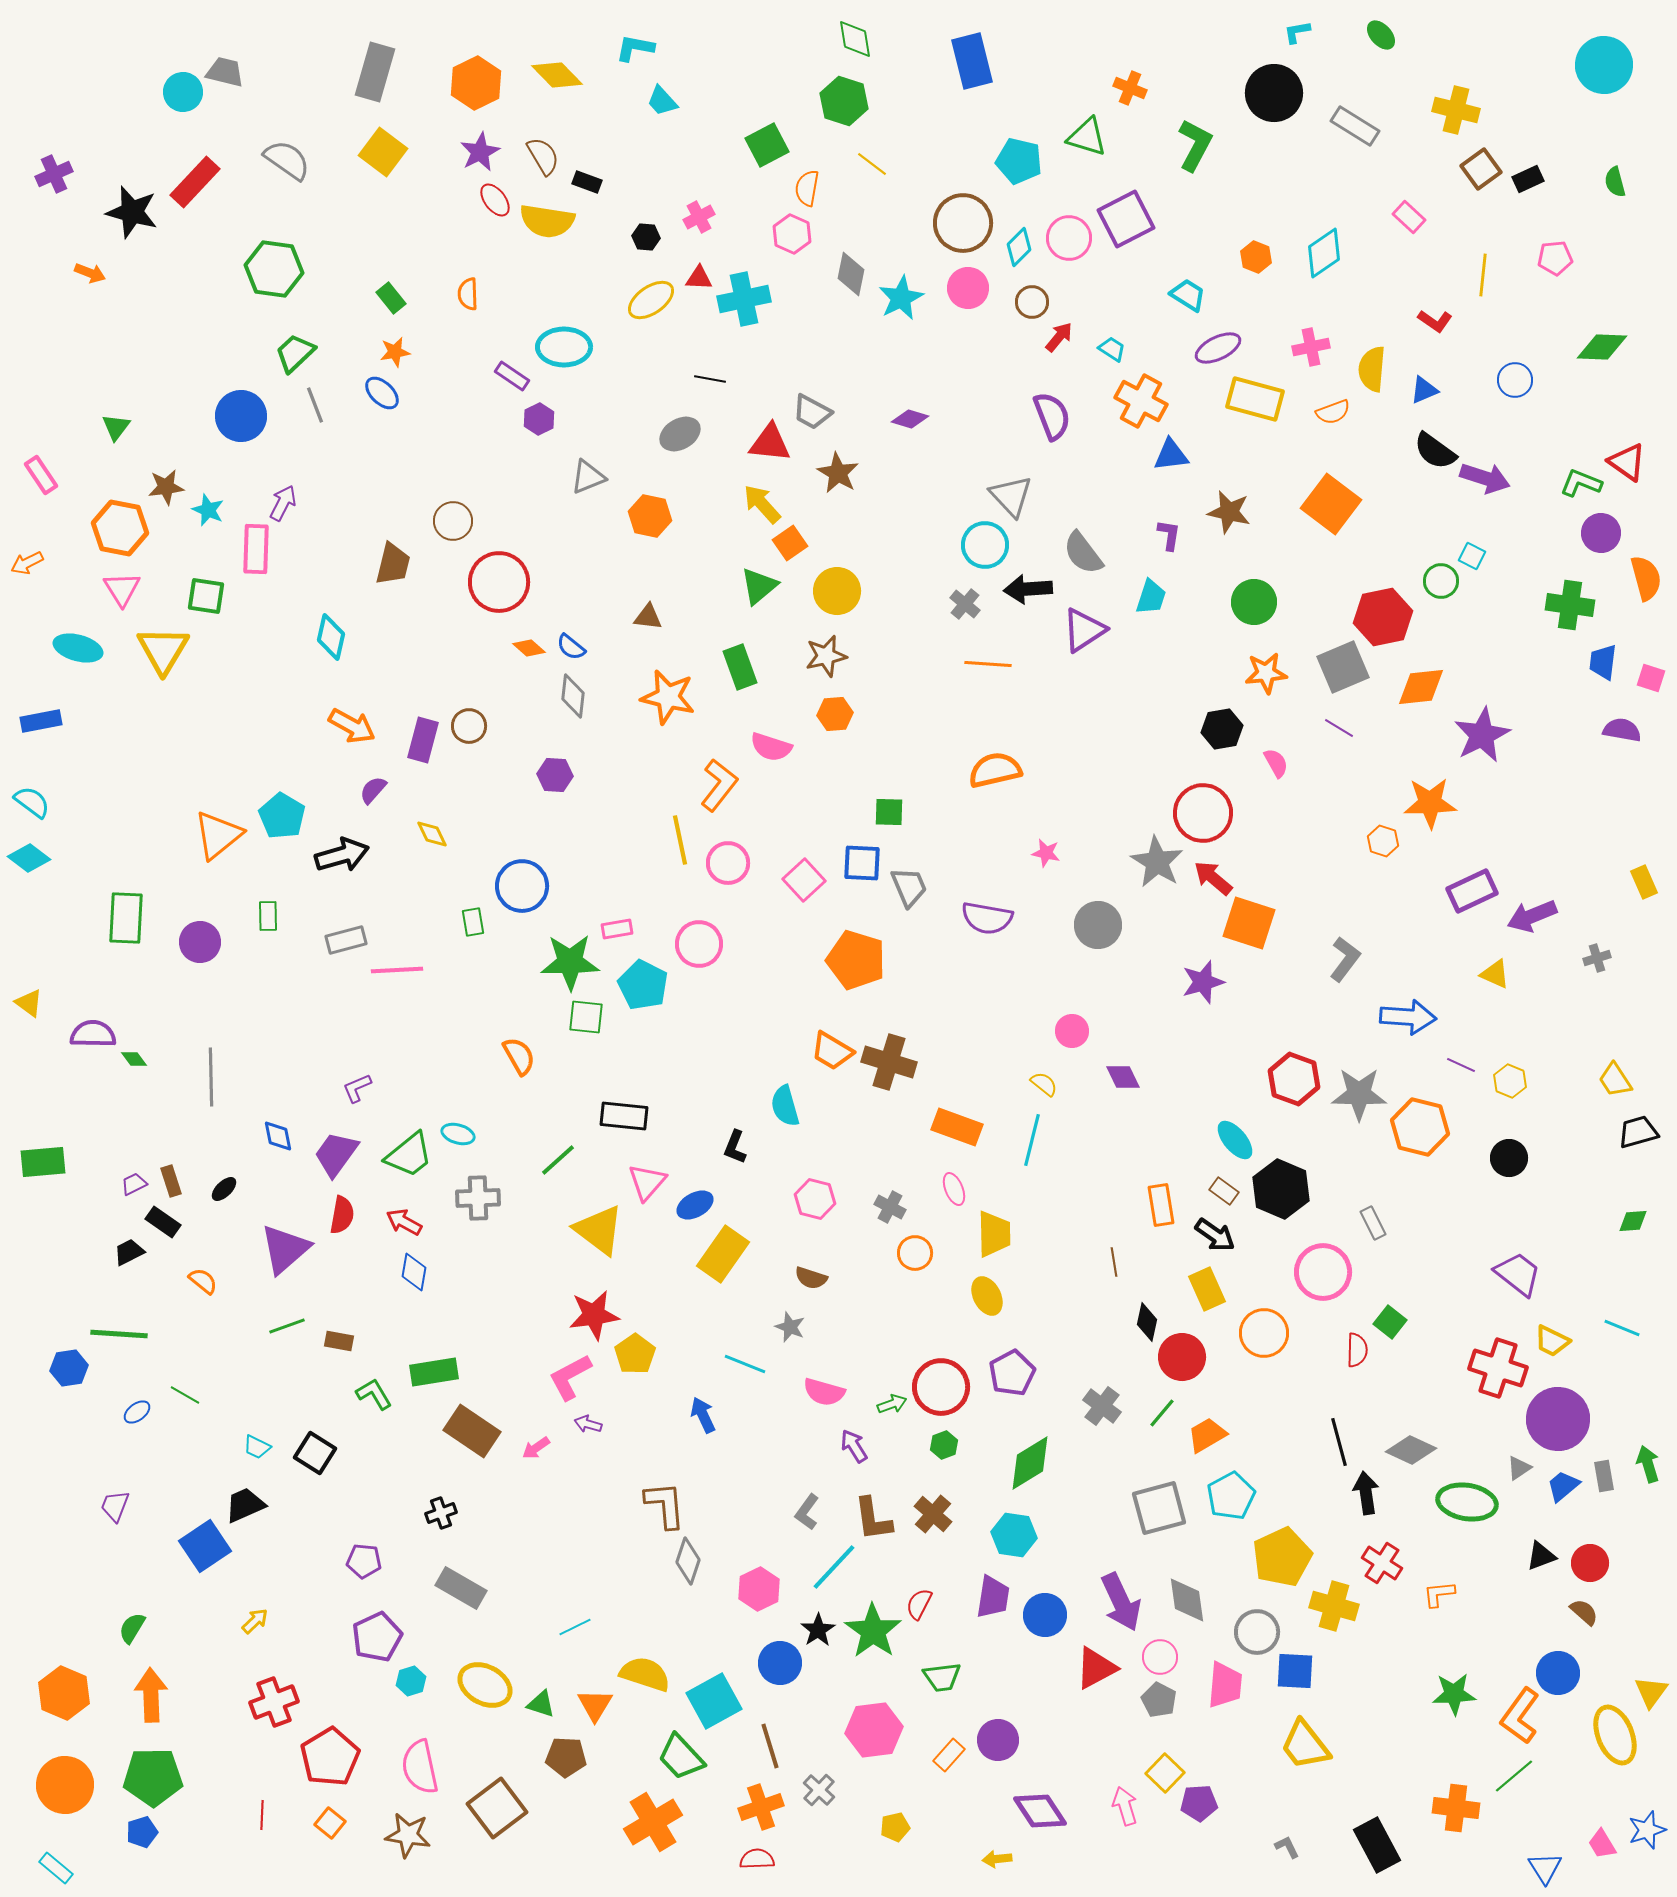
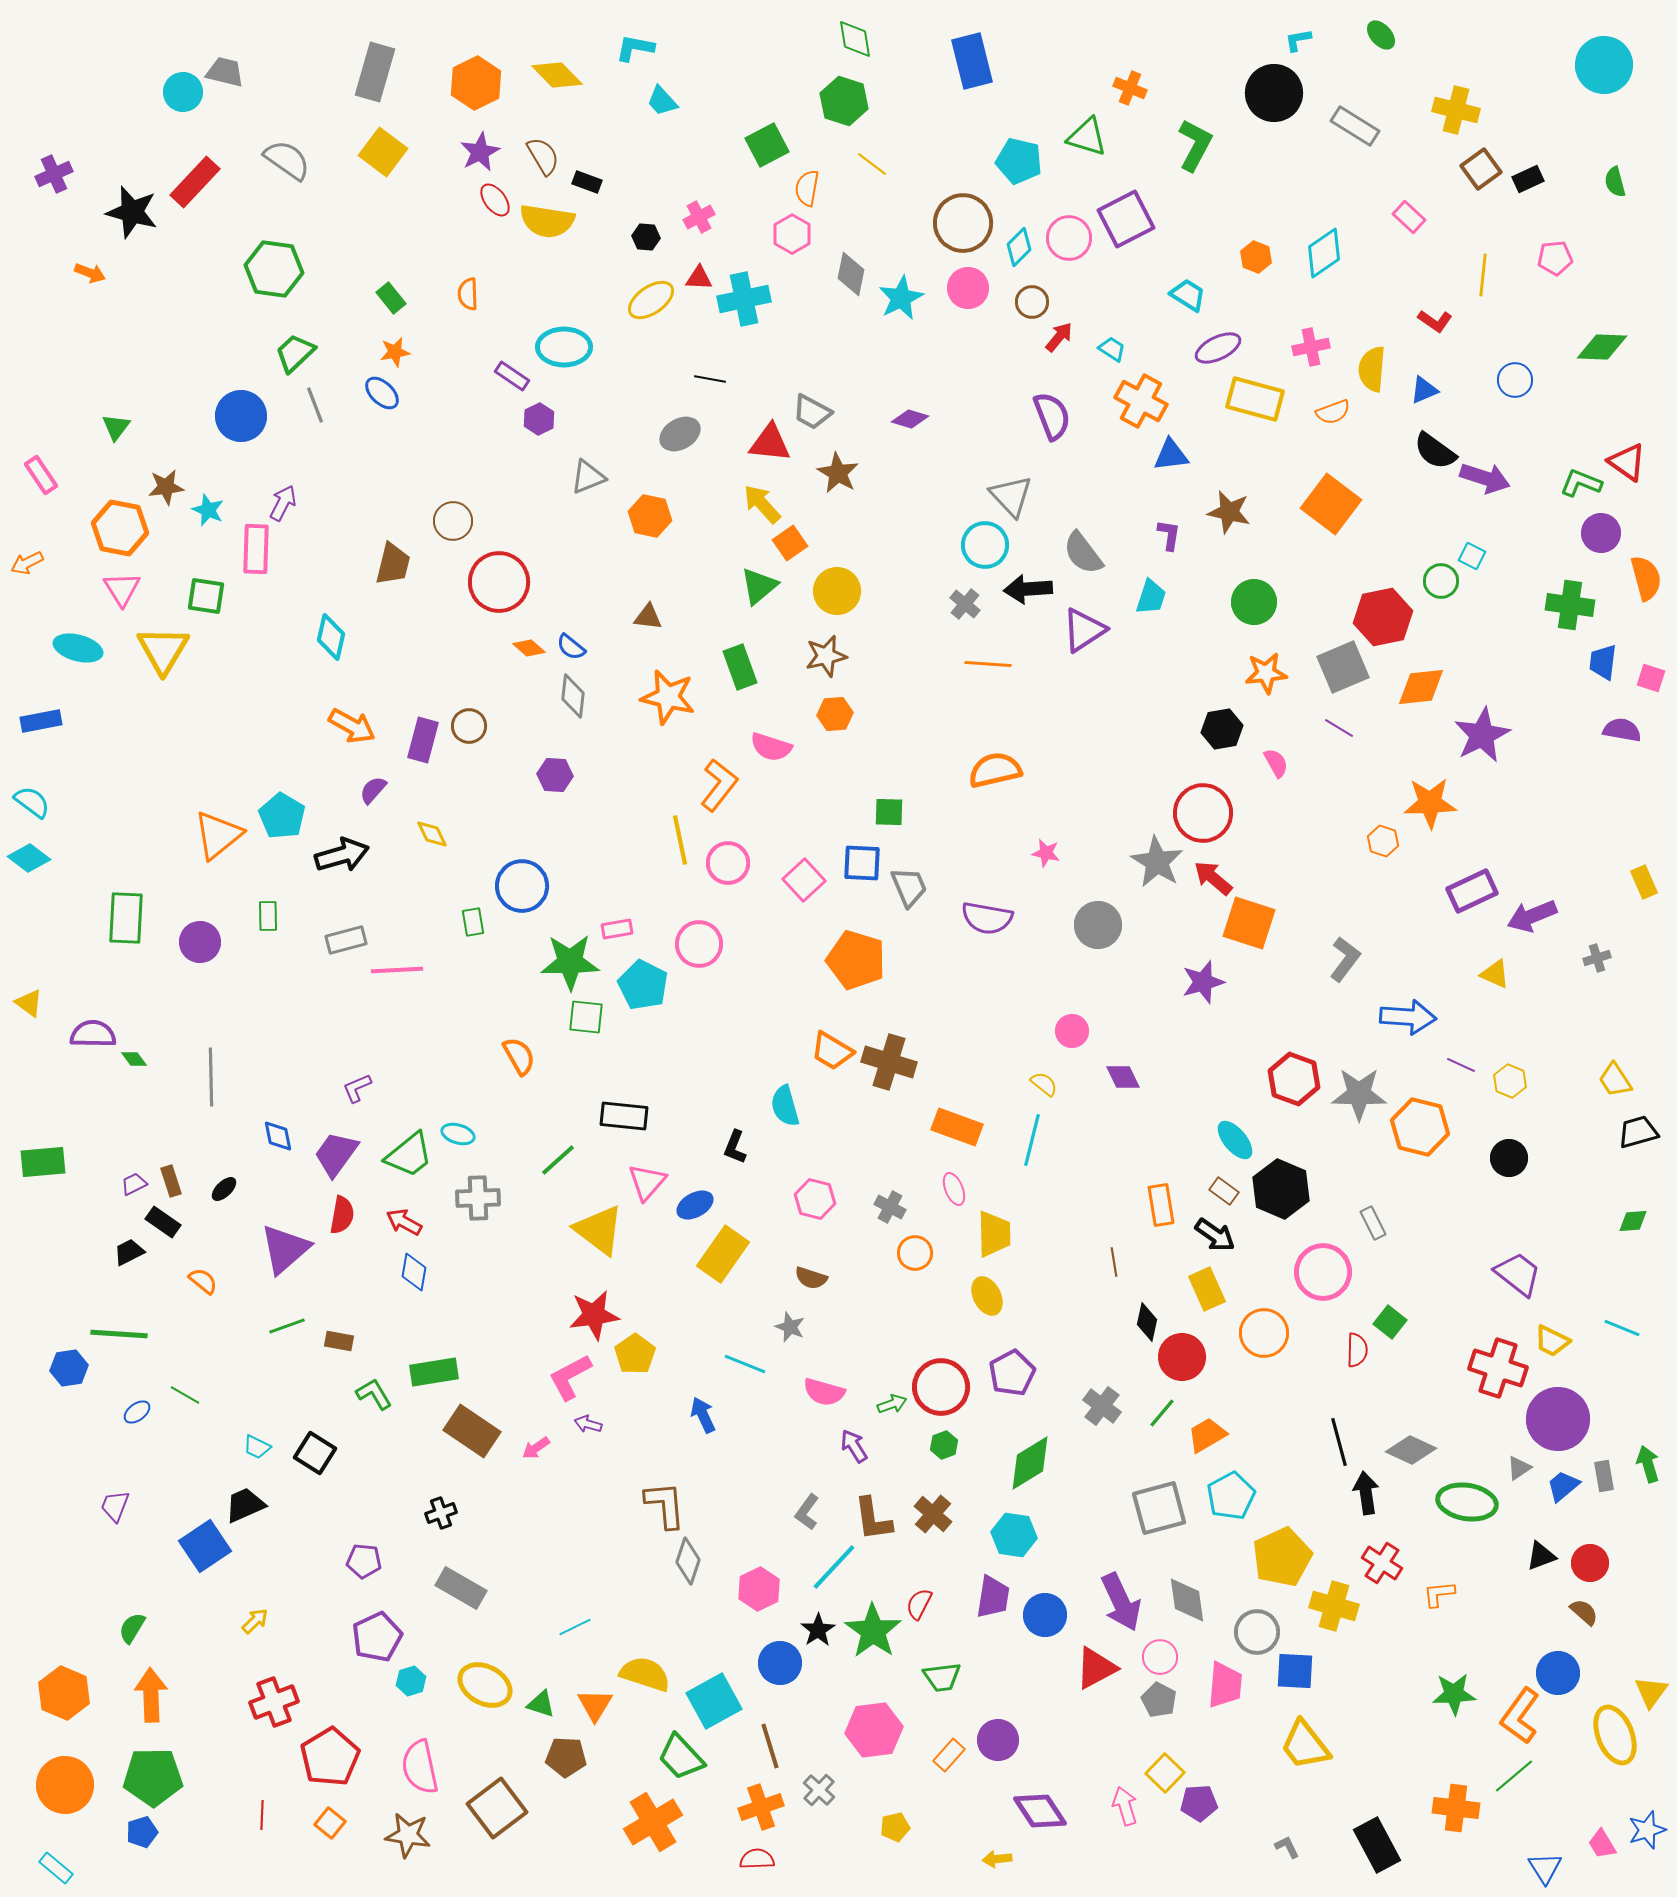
cyan L-shape at (1297, 32): moved 1 px right, 8 px down
pink hexagon at (792, 234): rotated 6 degrees clockwise
